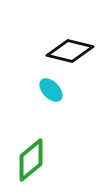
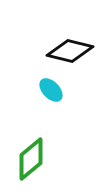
green diamond: moved 1 px up
